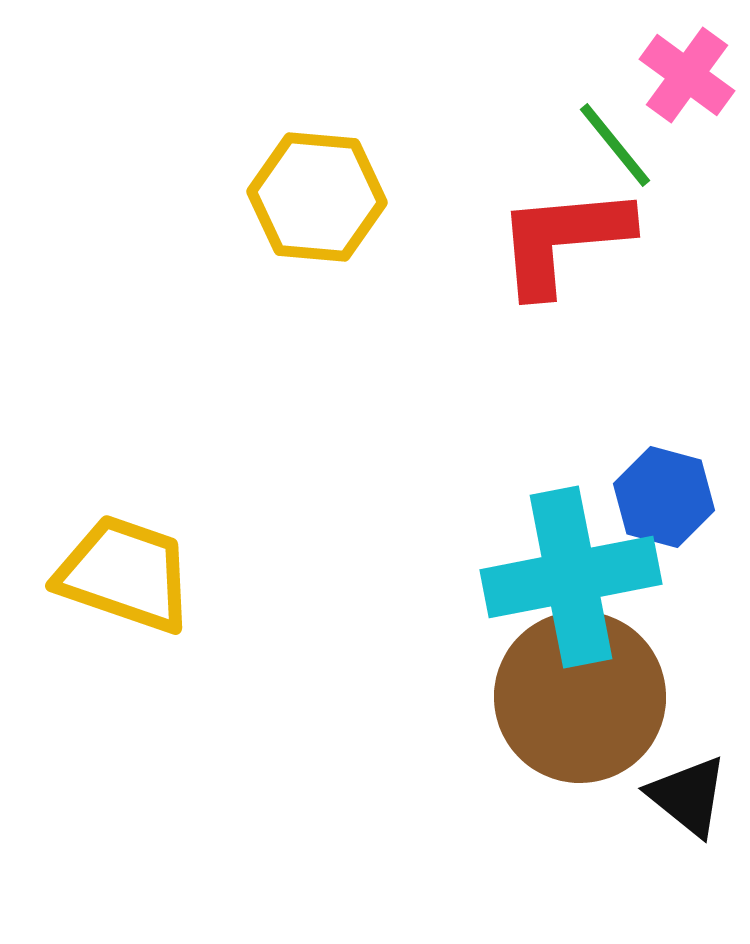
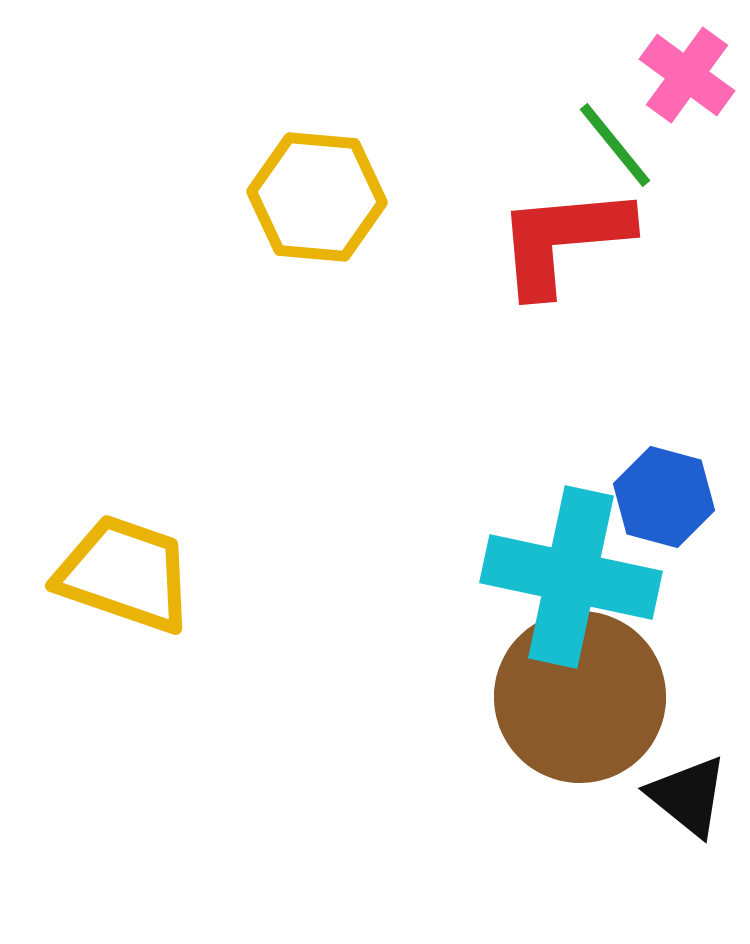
cyan cross: rotated 23 degrees clockwise
